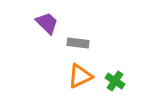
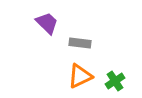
gray rectangle: moved 2 px right
green cross: rotated 24 degrees clockwise
